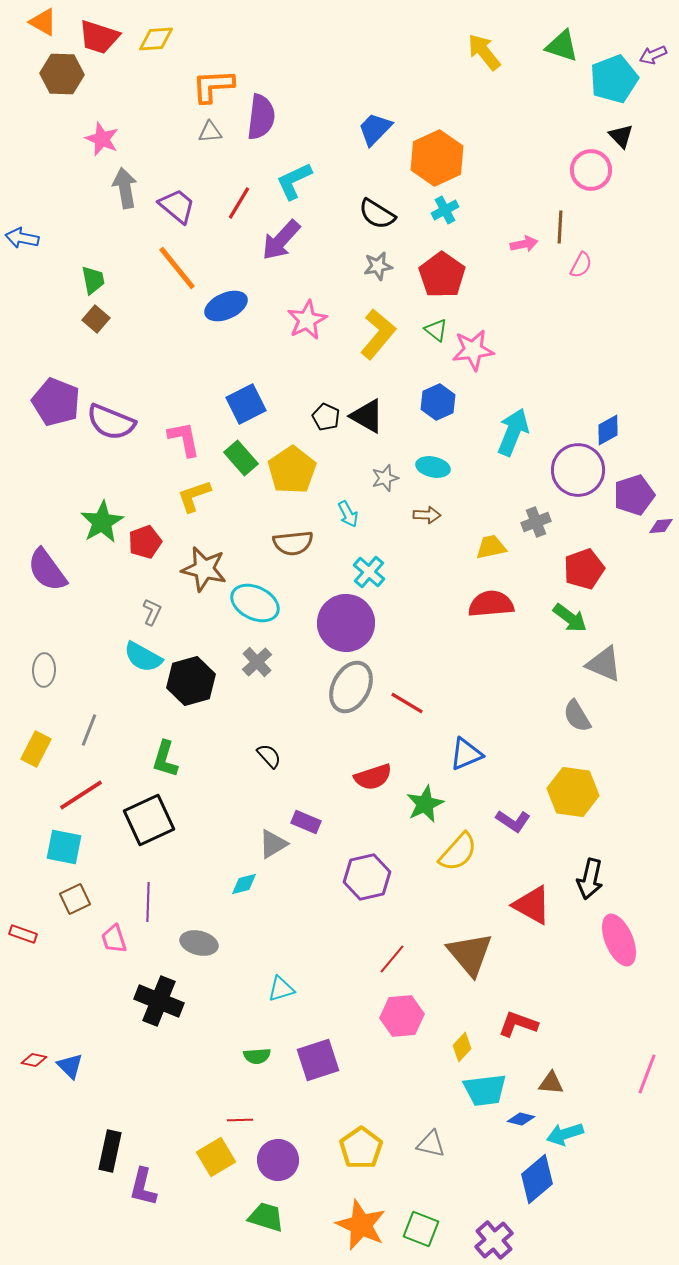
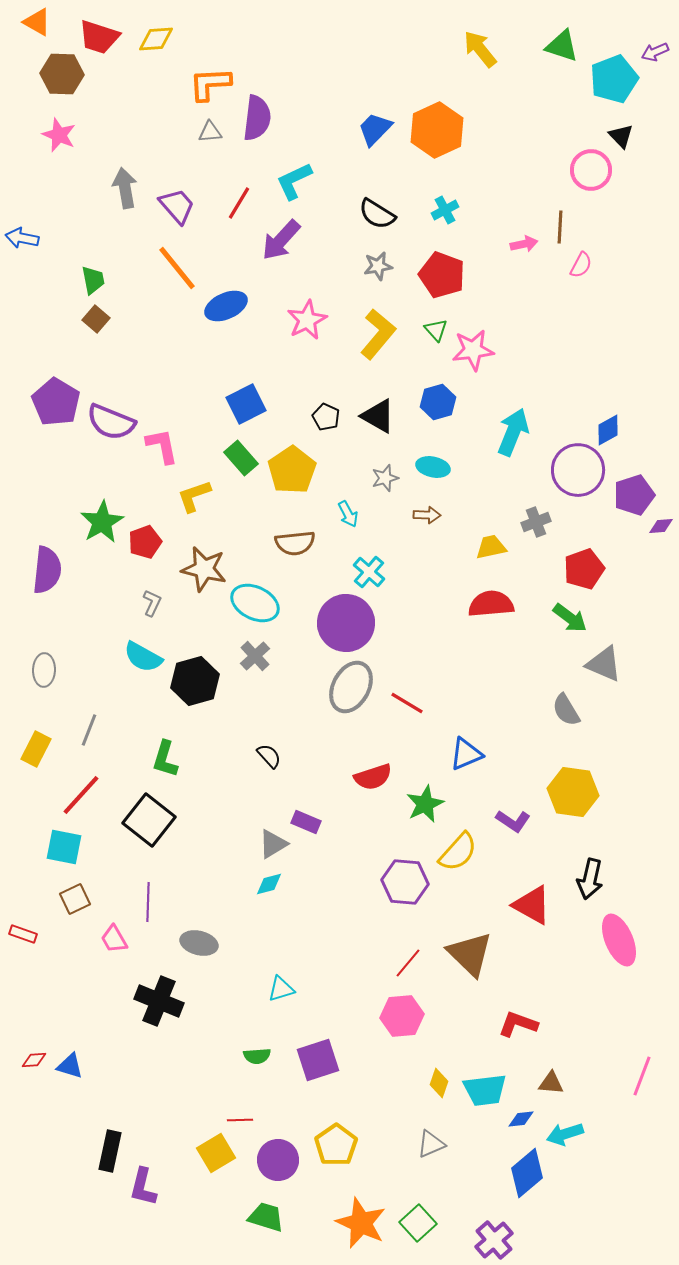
orange triangle at (43, 22): moved 6 px left
yellow arrow at (484, 52): moved 4 px left, 3 px up
purple arrow at (653, 55): moved 2 px right, 3 px up
orange L-shape at (213, 86): moved 3 px left, 2 px up
purple semicircle at (261, 117): moved 4 px left, 1 px down
pink star at (102, 139): moved 43 px left, 4 px up
orange hexagon at (437, 158): moved 28 px up
purple trapezoid at (177, 206): rotated 9 degrees clockwise
red pentagon at (442, 275): rotated 15 degrees counterclockwise
green triangle at (436, 330): rotated 10 degrees clockwise
purple pentagon at (56, 402): rotated 9 degrees clockwise
blue hexagon at (438, 402): rotated 8 degrees clockwise
black triangle at (367, 416): moved 11 px right
pink L-shape at (184, 439): moved 22 px left, 7 px down
brown semicircle at (293, 543): moved 2 px right
purple semicircle at (47, 570): rotated 138 degrees counterclockwise
gray L-shape at (152, 612): moved 9 px up
gray cross at (257, 662): moved 2 px left, 6 px up
black hexagon at (191, 681): moved 4 px right
gray semicircle at (577, 716): moved 11 px left, 6 px up
red line at (81, 795): rotated 15 degrees counterclockwise
black square at (149, 820): rotated 27 degrees counterclockwise
purple hexagon at (367, 877): moved 38 px right, 5 px down; rotated 18 degrees clockwise
cyan diamond at (244, 884): moved 25 px right
pink trapezoid at (114, 939): rotated 12 degrees counterclockwise
brown triangle at (470, 954): rotated 6 degrees counterclockwise
red line at (392, 959): moved 16 px right, 4 px down
yellow diamond at (462, 1047): moved 23 px left, 36 px down; rotated 24 degrees counterclockwise
red diamond at (34, 1060): rotated 15 degrees counterclockwise
blue triangle at (70, 1066): rotated 28 degrees counterclockwise
pink line at (647, 1074): moved 5 px left, 2 px down
blue diamond at (521, 1119): rotated 20 degrees counterclockwise
gray triangle at (431, 1144): rotated 36 degrees counterclockwise
yellow pentagon at (361, 1148): moved 25 px left, 3 px up
yellow square at (216, 1157): moved 4 px up
blue diamond at (537, 1179): moved 10 px left, 6 px up
orange star at (361, 1225): moved 2 px up
green square at (421, 1229): moved 3 px left, 6 px up; rotated 27 degrees clockwise
